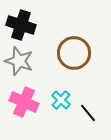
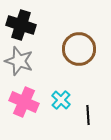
brown circle: moved 5 px right, 4 px up
black line: moved 2 px down; rotated 36 degrees clockwise
